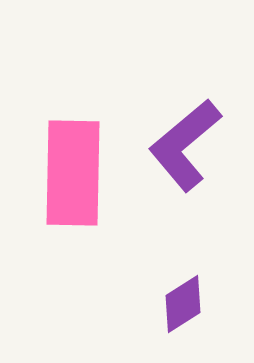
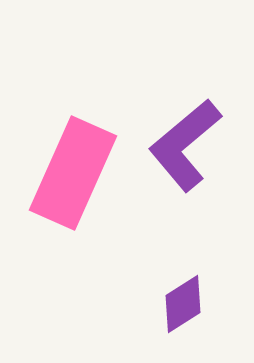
pink rectangle: rotated 23 degrees clockwise
